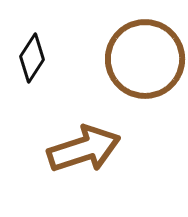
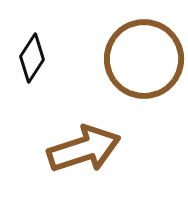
brown circle: moved 1 px left
